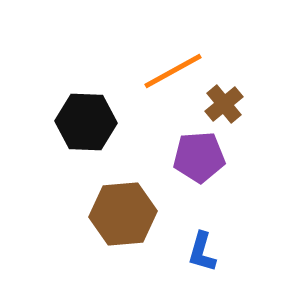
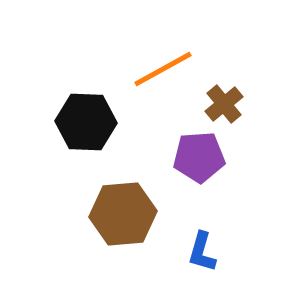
orange line: moved 10 px left, 2 px up
